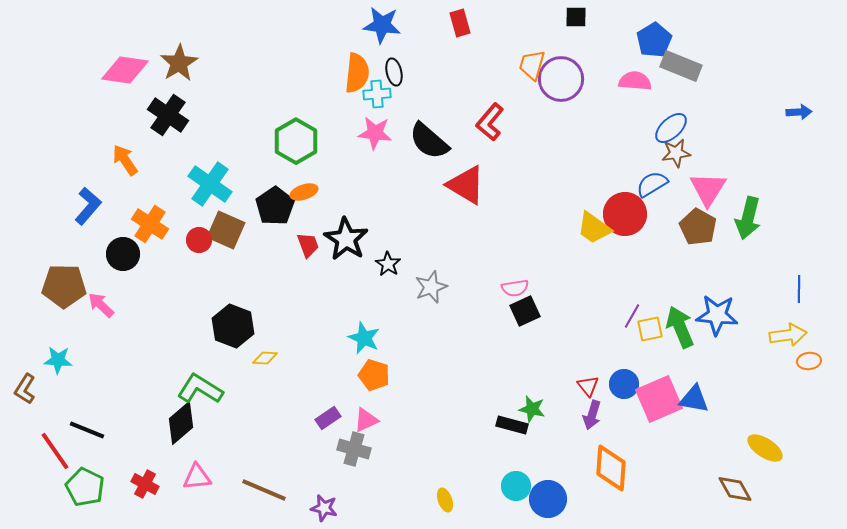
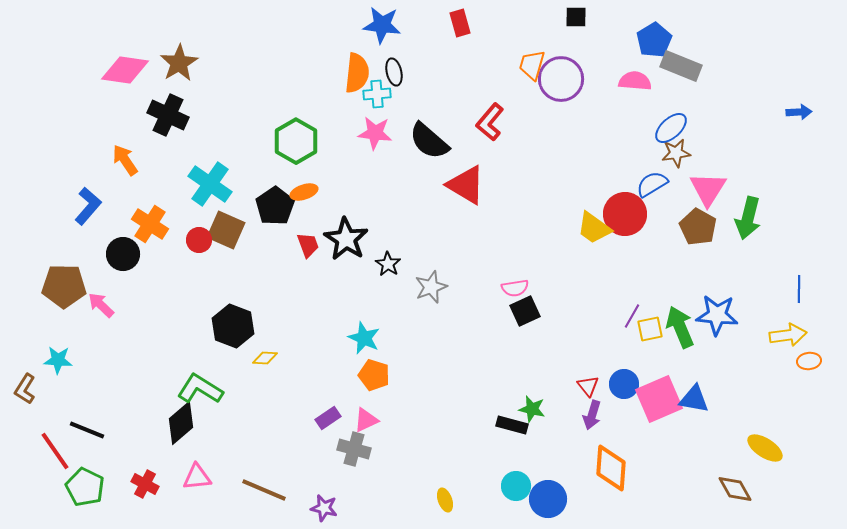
black cross at (168, 115): rotated 9 degrees counterclockwise
